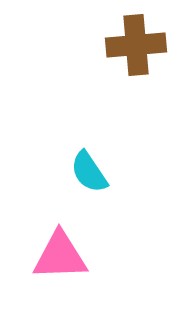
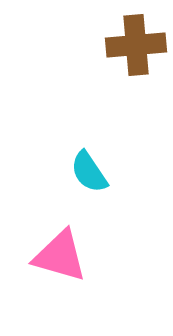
pink triangle: rotated 18 degrees clockwise
